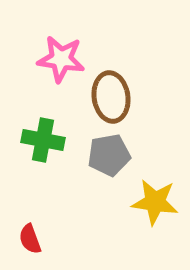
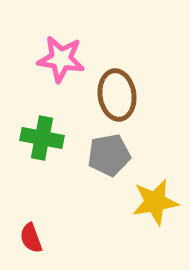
brown ellipse: moved 6 px right, 2 px up
green cross: moved 1 px left, 2 px up
yellow star: rotated 18 degrees counterclockwise
red semicircle: moved 1 px right, 1 px up
